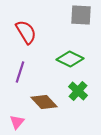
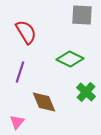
gray square: moved 1 px right
green cross: moved 8 px right, 1 px down
brown diamond: rotated 20 degrees clockwise
